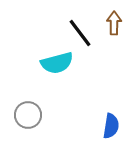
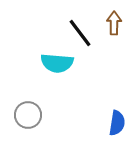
cyan semicircle: rotated 20 degrees clockwise
blue semicircle: moved 6 px right, 3 px up
